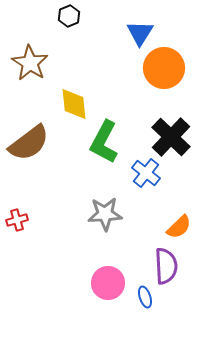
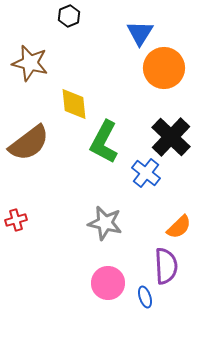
brown star: rotated 18 degrees counterclockwise
gray star: moved 9 px down; rotated 16 degrees clockwise
red cross: moved 1 px left
